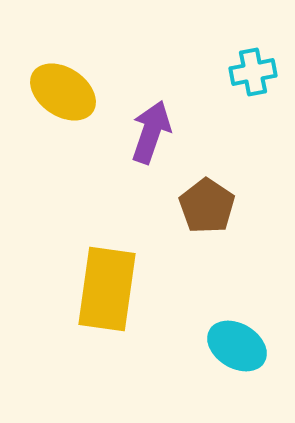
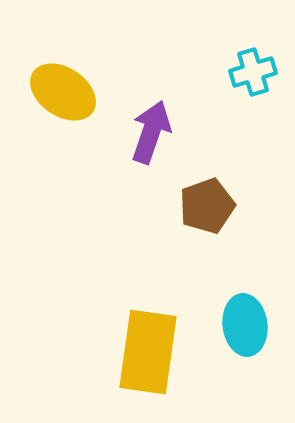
cyan cross: rotated 6 degrees counterclockwise
brown pentagon: rotated 18 degrees clockwise
yellow rectangle: moved 41 px right, 63 px down
cyan ellipse: moved 8 px right, 21 px up; rotated 52 degrees clockwise
